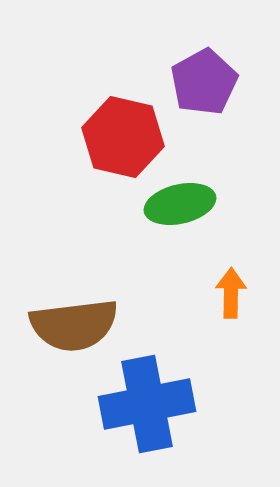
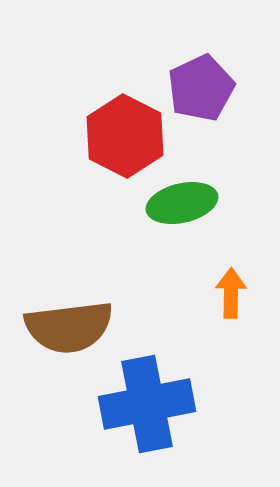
purple pentagon: moved 3 px left, 6 px down; rotated 4 degrees clockwise
red hexagon: moved 2 px right, 1 px up; rotated 14 degrees clockwise
green ellipse: moved 2 px right, 1 px up
brown semicircle: moved 5 px left, 2 px down
